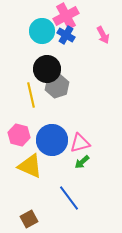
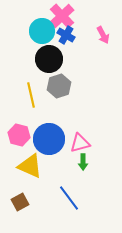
pink cross: moved 4 px left; rotated 15 degrees counterclockwise
black circle: moved 2 px right, 10 px up
gray hexagon: moved 2 px right
blue circle: moved 3 px left, 1 px up
green arrow: moved 1 px right; rotated 49 degrees counterclockwise
brown square: moved 9 px left, 17 px up
